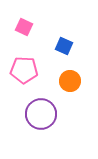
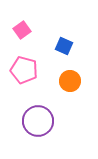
pink square: moved 2 px left, 3 px down; rotated 30 degrees clockwise
pink pentagon: rotated 12 degrees clockwise
purple circle: moved 3 px left, 7 px down
